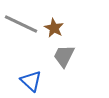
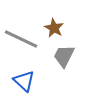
gray line: moved 15 px down
blue triangle: moved 7 px left
